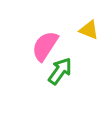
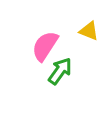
yellow triangle: moved 1 px down
